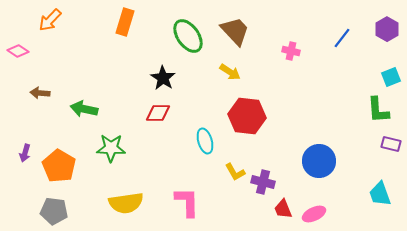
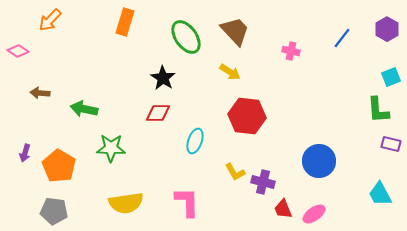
green ellipse: moved 2 px left, 1 px down
cyan ellipse: moved 10 px left; rotated 35 degrees clockwise
cyan trapezoid: rotated 8 degrees counterclockwise
pink ellipse: rotated 10 degrees counterclockwise
